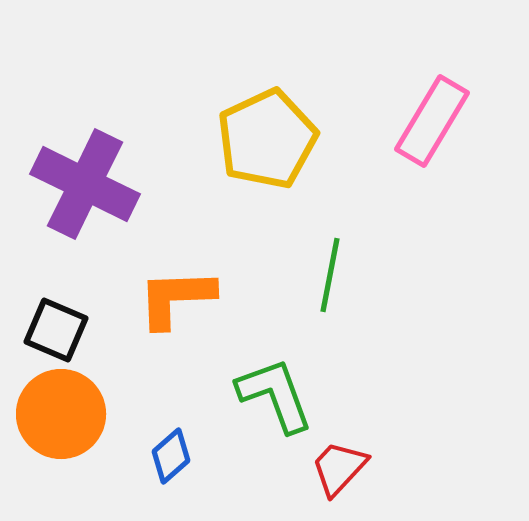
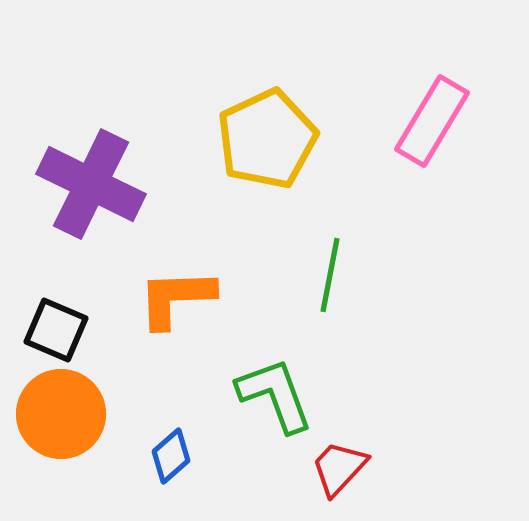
purple cross: moved 6 px right
